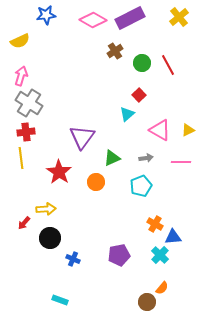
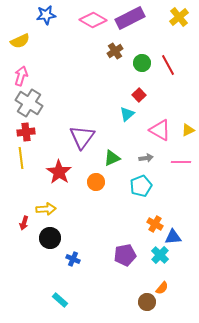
red arrow: rotated 24 degrees counterclockwise
purple pentagon: moved 6 px right
cyan rectangle: rotated 21 degrees clockwise
